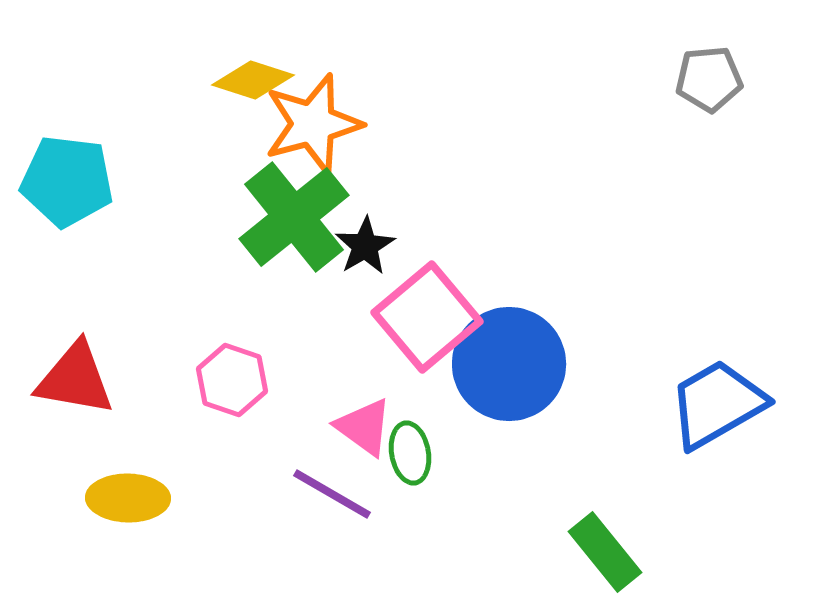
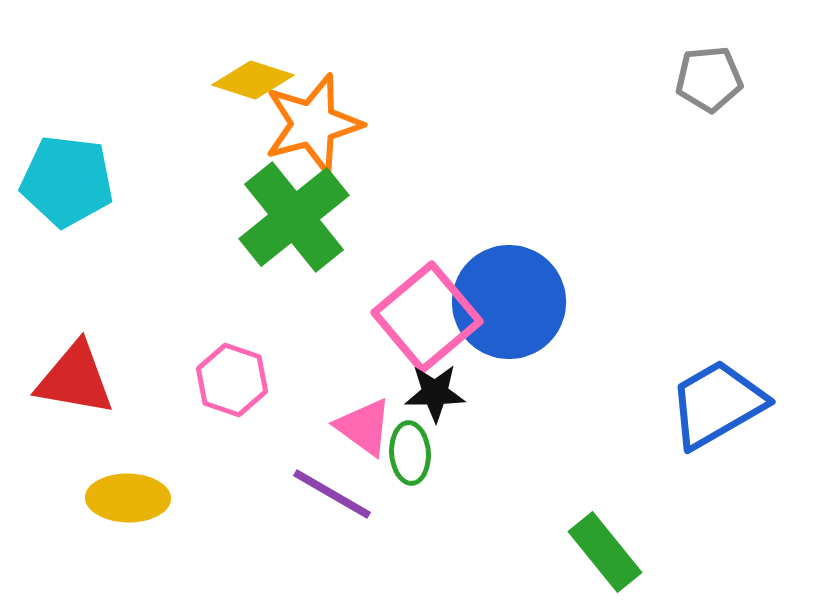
black star: moved 70 px right, 147 px down; rotated 30 degrees clockwise
blue circle: moved 62 px up
green ellipse: rotated 6 degrees clockwise
